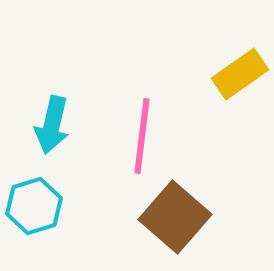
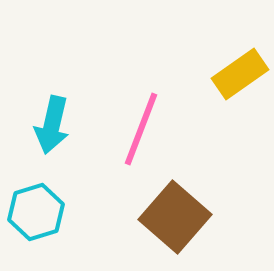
pink line: moved 1 px left, 7 px up; rotated 14 degrees clockwise
cyan hexagon: moved 2 px right, 6 px down
